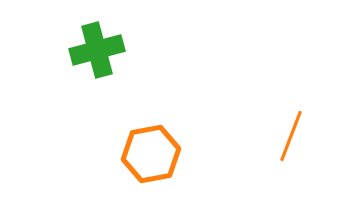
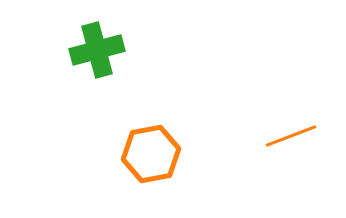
orange line: rotated 48 degrees clockwise
